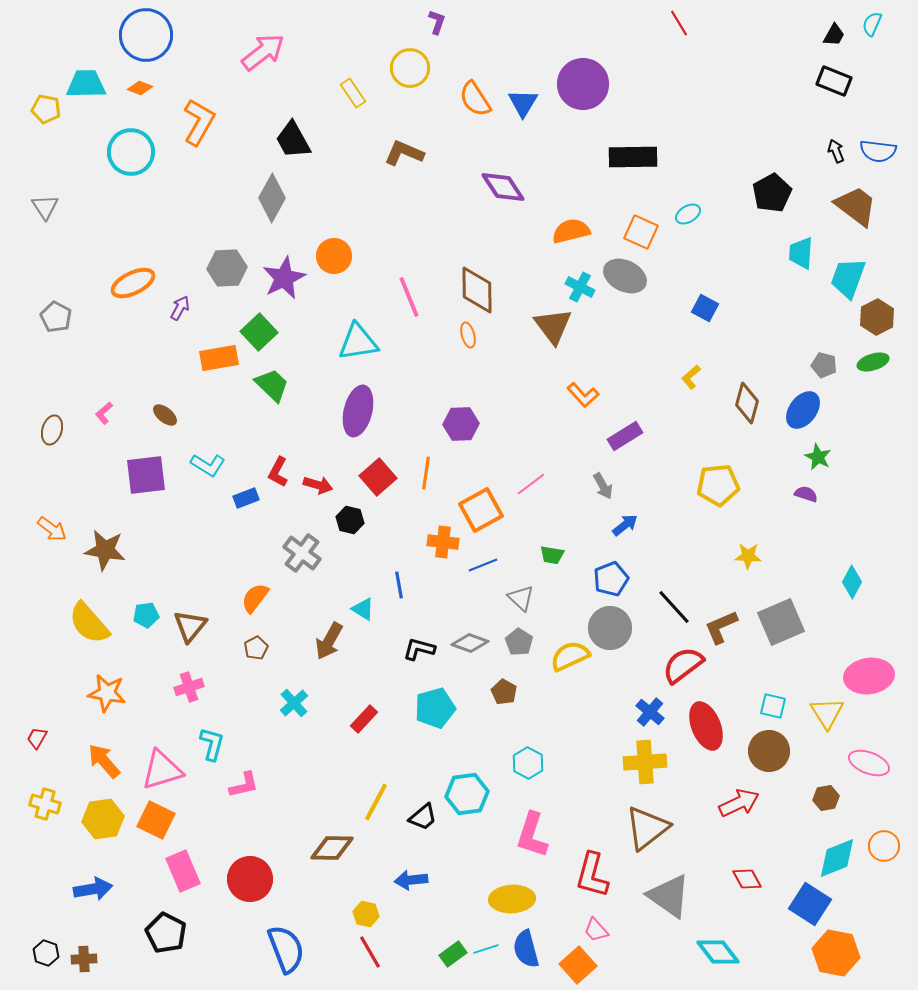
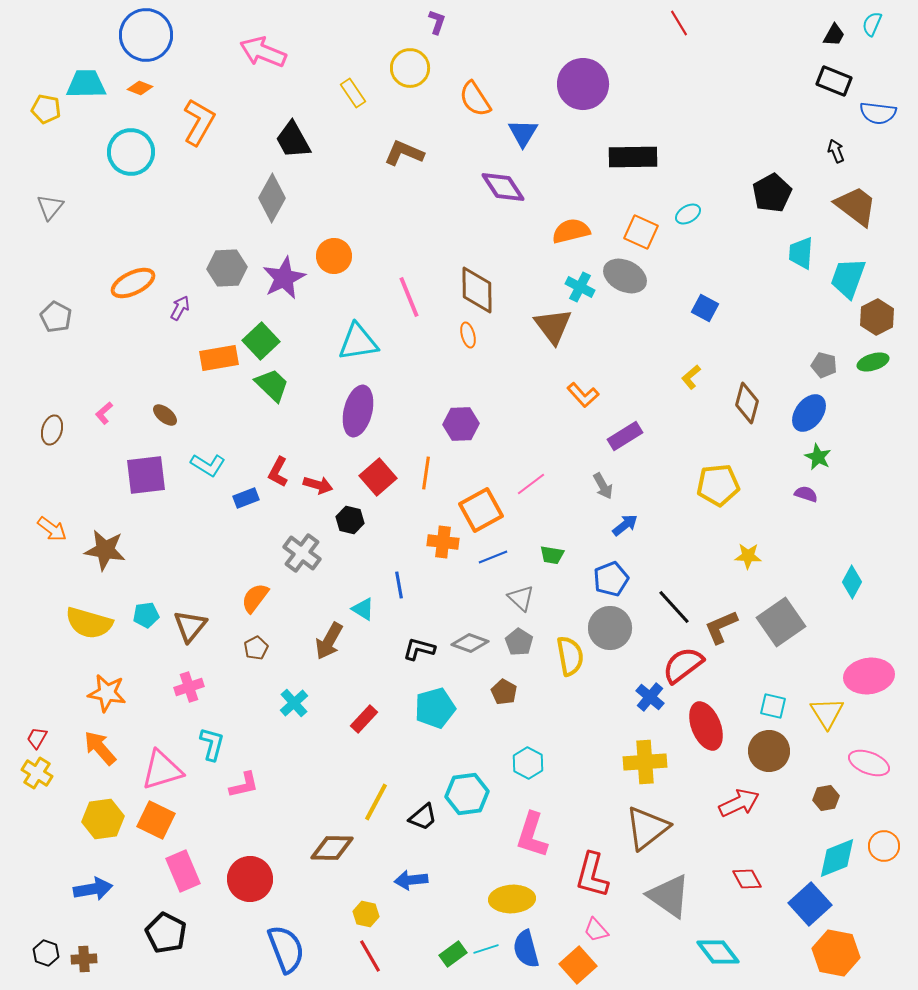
pink arrow at (263, 52): rotated 120 degrees counterclockwise
blue triangle at (523, 103): moved 30 px down
blue semicircle at (878, 151): moved 38 px up
gray triangle at (45, 207): moved 5 px right; rotated 12 degrees clockwise
green square at (259, 332): moved 2 px right, 9 px down
blue ellipse at (803, 410): moved 6 px right, 3 px down
blue line at (483, 565): moved 10 px right, 8 px up
gray square at (781, 622): rotated 12 degrees counterclockwise
yellow semicircle at (89, 623): rotated 33 degrees counterclockwise
yellow semicircle at (570, 656): rotated 105 degrees clockwise
blue cross at (650, 712): moved 15 px up
orange arrow at (104, 761): moved 4 px left, 13 px up
yellow cross at (45, 804): moved 8 px left, 31 px up; rotated 16 degrees clockwise
blue square at (810, 904): rotated 15 degrees clockwise
red line at (370, 952): moved 4 px down
